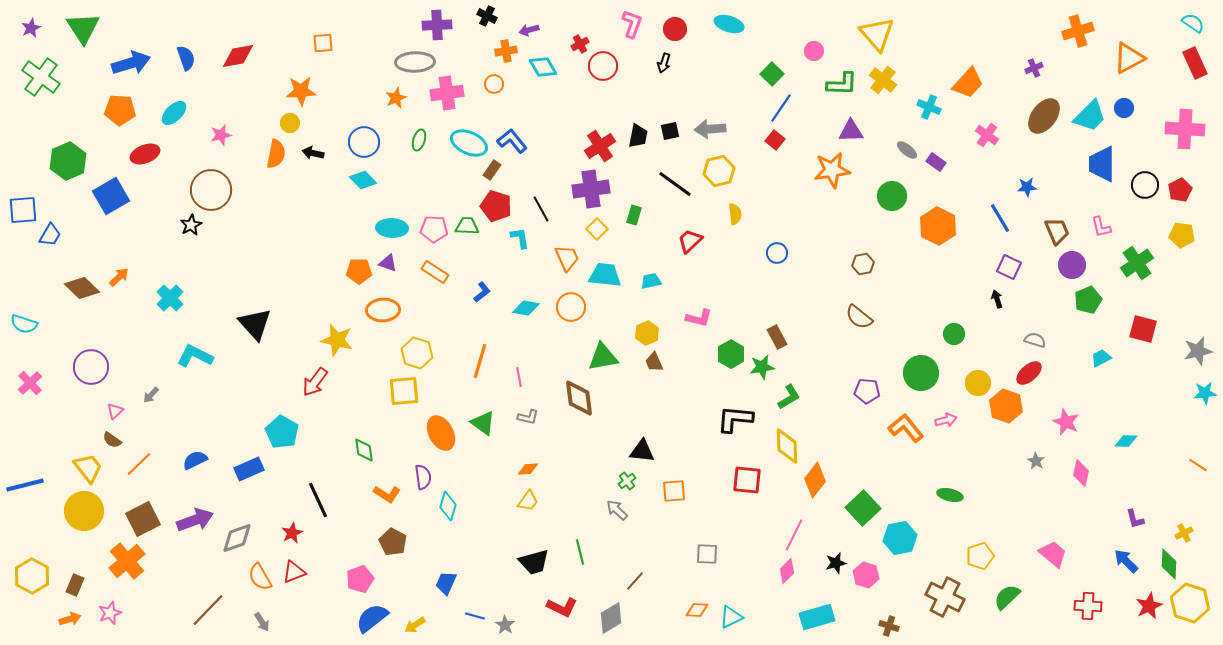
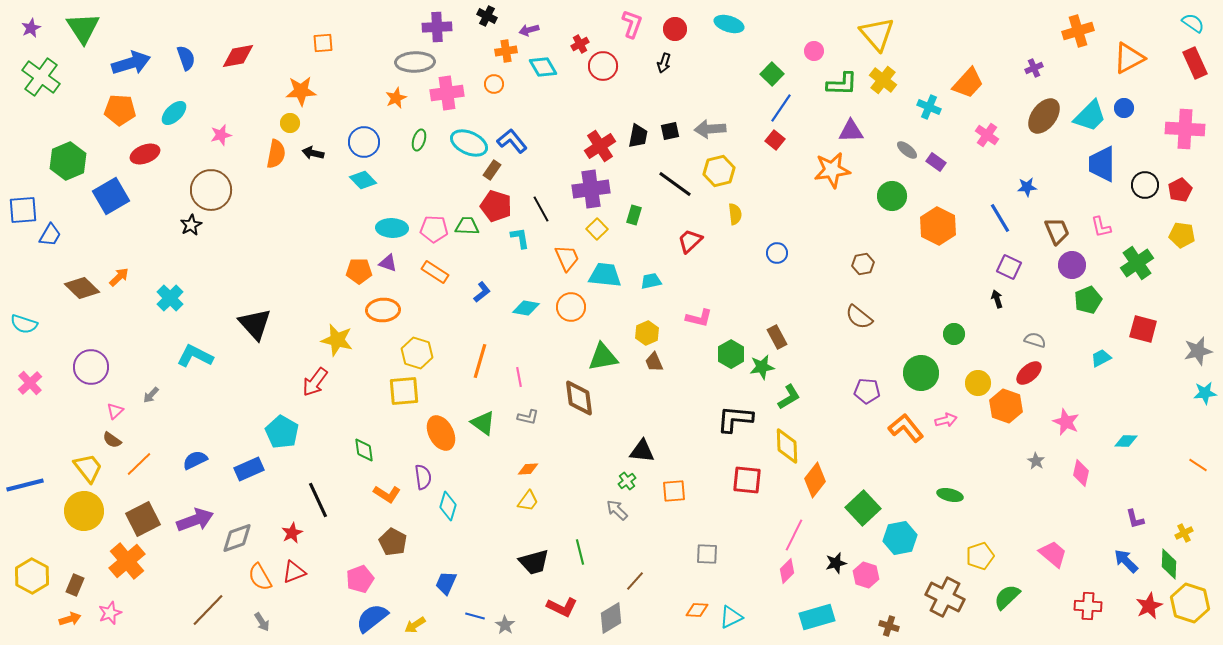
purple cross at (437, 25): moved 2 px down
